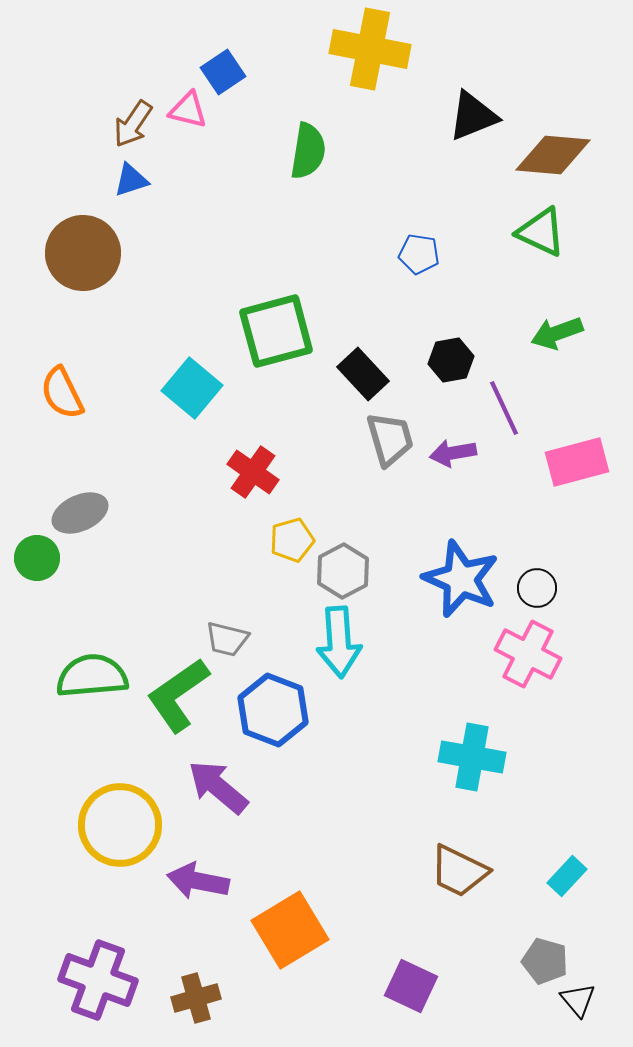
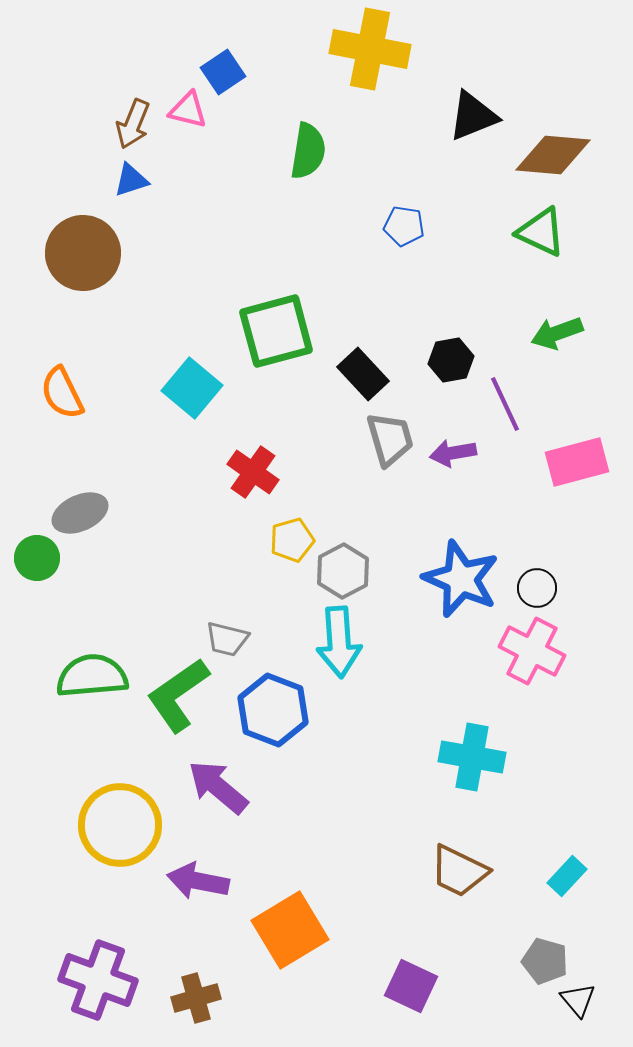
brown arrow at (133, 124): rotated 12 degrees counterclockwise
blue pentagon at (419, 254): moved 15 px left, 28 px up
purple line at (504, 408): moved 1 px right, 4 px up
pink cross at (528, 654): moved 4 px right, 3 px up
